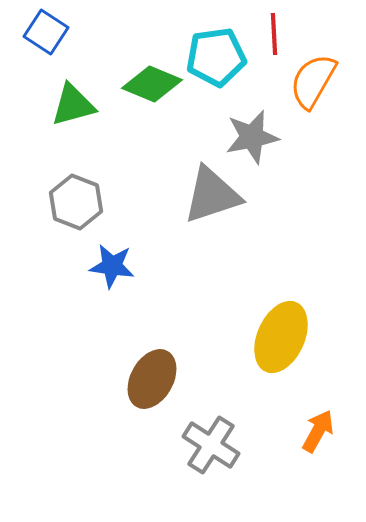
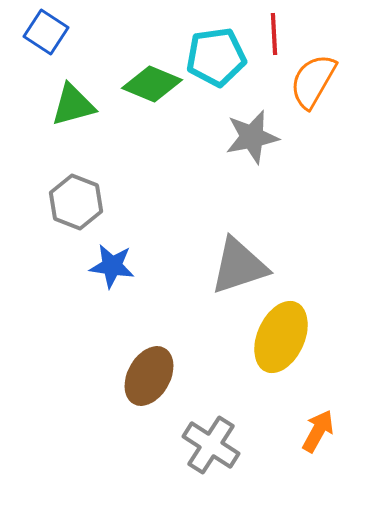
gray triangle: moved 27 px right, 71 px down
brown ellipse: moved 3 px left, 3 px up
